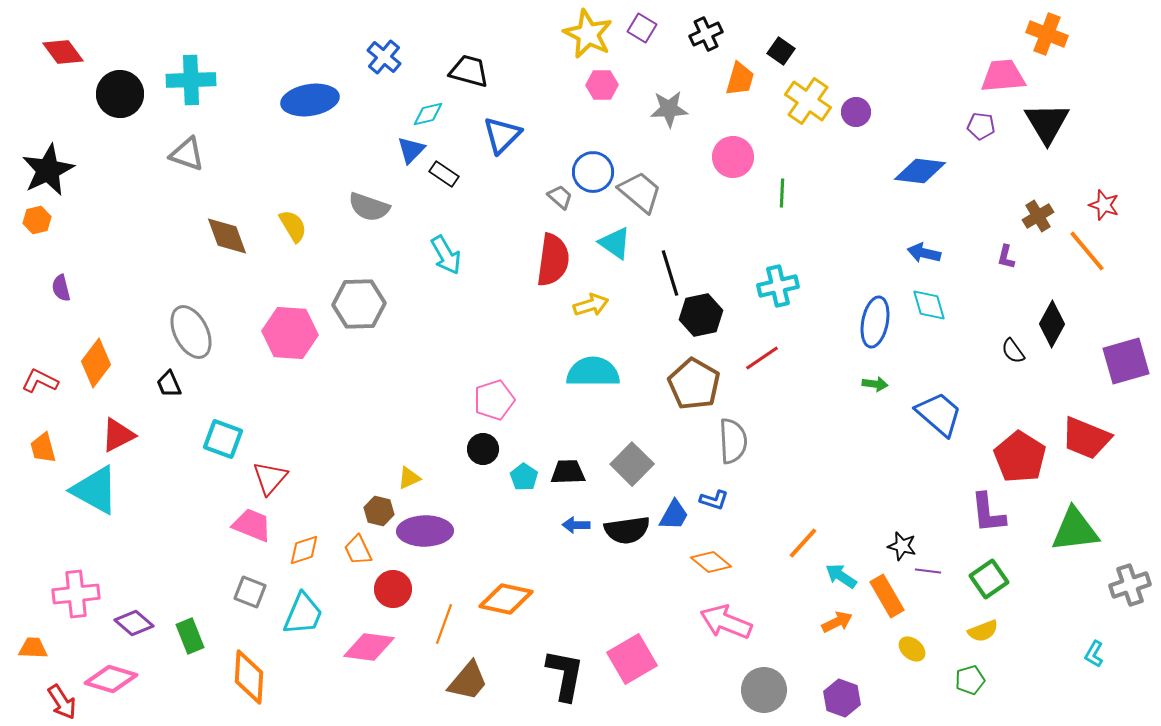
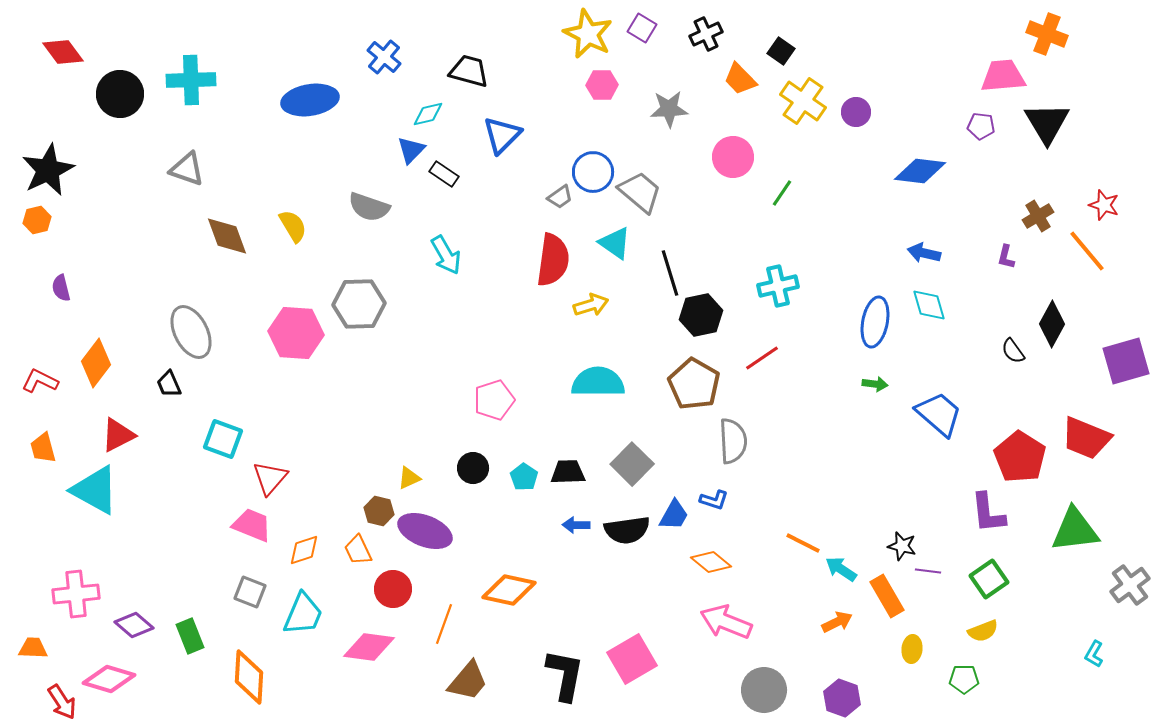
orange trapezoid at (740, 79): rotated 120 degrees clockwise
yellow cross at (808, 101): moved 5 px left
gray triangle at (187, 154): moved 15 px down
green line at (782, 193): rotated 32 degrees clockwise
gray trapezoid at (560, 197): rotated 104 degrees clockwise
pink hexagon at (290, 333): moved 6 px right
cyan semicircle at (593, 372): moved 5 px right, 10 px down
black circle at (483, 449): moved 10 px left, 19 px down
purple ellipse at (425, 531): rotated 22 degrees clockwise
orange line at (803, 543): rotated 75 degrees clockwise
cyan arrow at (841, 576): moved 7 px up
gray cross at (1130, 585): rotated 18 degrees counterclockwise
orange diamond at (506, 599): moved 3 px right, 9 px up
purple diamond at (134, 623): moved 2 px down
yellow ellipse at (912, 649): rotated 56 degrees clockwise
pink diamond at (111, 679): moved 2 px left
green pentagon at (970, 680): moved 6 px left, 1 px up; rotated 16 degrees clockwise
